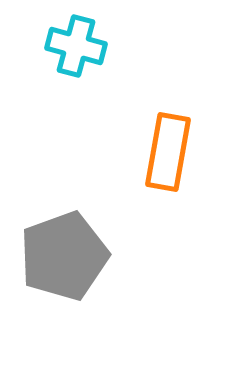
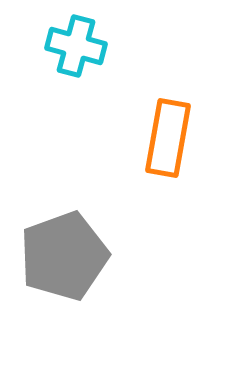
orange rectangle: moved 14 px up
